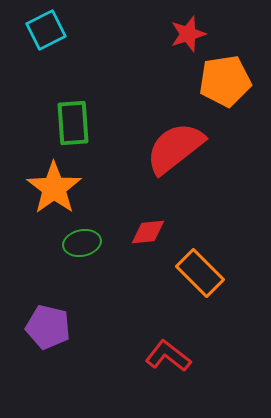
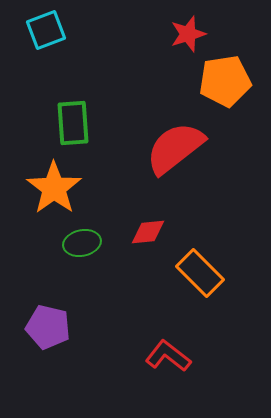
cyan square: rotated 6 degrees clockwise
